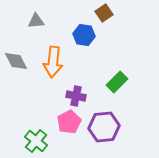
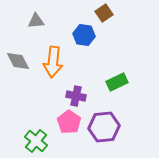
gray diamond: moved 2 px right
green rectangle: rotated 20 degrees clockwise
pink pentagon: rotated 10 degrees counterclockwise
